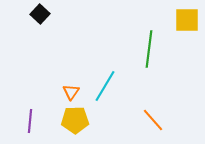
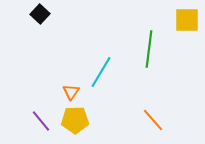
cyan line: moved 4 px left, 14 px up
purple line: moved 11 px right; rotated 45 degrees counterclockwise
